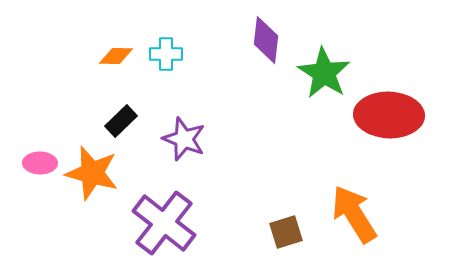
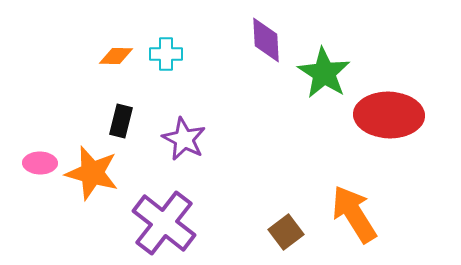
purple diamond: rotated 9 degrees counterclockwise
black rectangle: rotated 32 degrees counterclockwise
purple star: rotated 6 degrees clockwise
brown square: rotated 20 degrees counterclockwise
